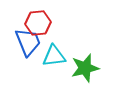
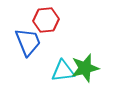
red hexagon: moved 8 px right, 3 px up
cyan triangle: moved 9 px right, 15 px down
